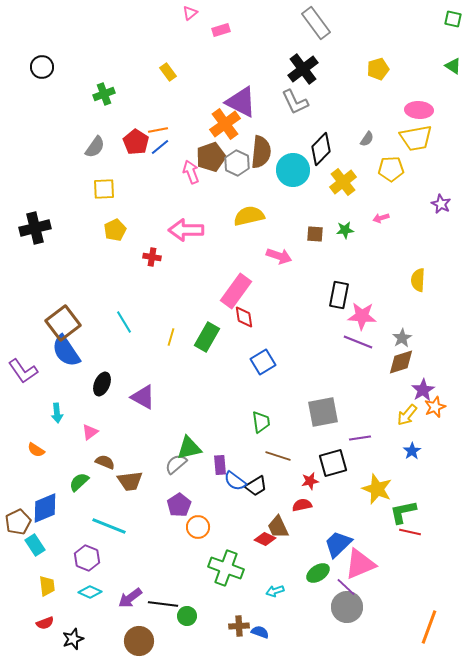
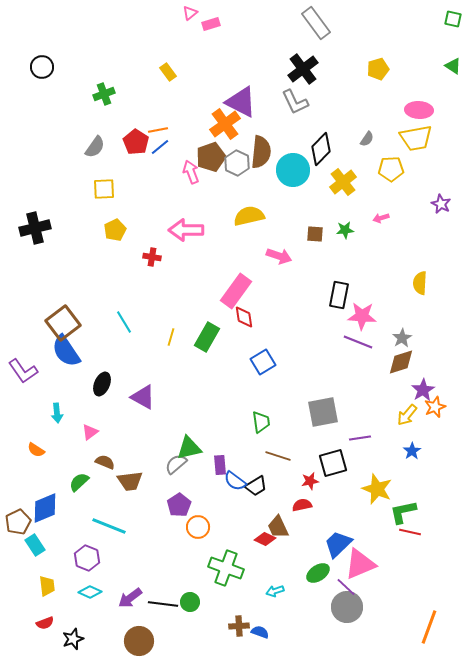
pink rectangle at (221, 30): moved 10 px left, 6 px up
yellow semicircle at (418, 280): moved 2 px right, 3 px down
green circle at (187, 616): moved 3 px right, 14 px up
